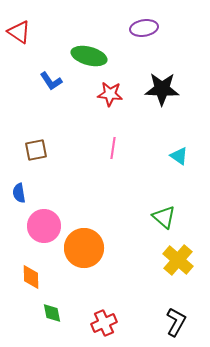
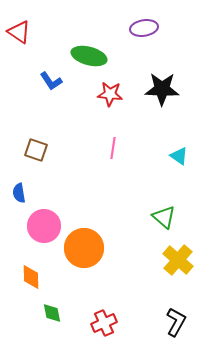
brown square: rotated 30 degrees clockwise
